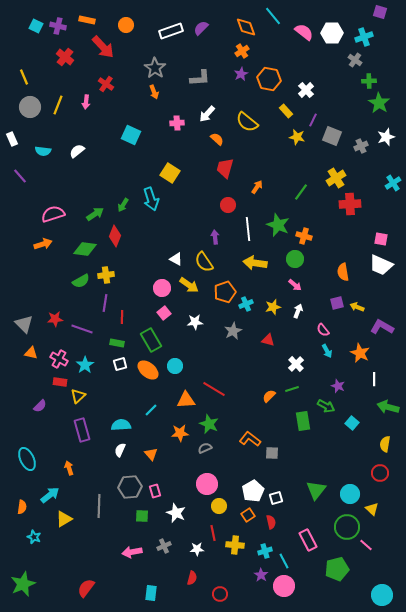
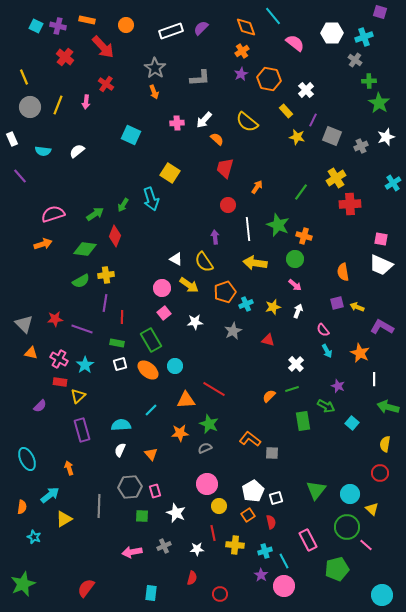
pink semicircle at (304, 32): moved 9 px left, 11 px down
white arrow at (207, 114): moved 3 px left, 6 px down
